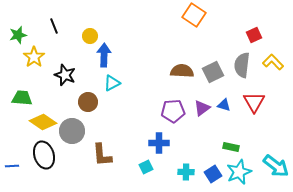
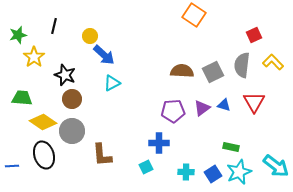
black line: rotated 35 degrees clockwise
blue arrow: rotated 130 degrees clockwise
brown circle: moved 16 px left, 3 px up
